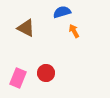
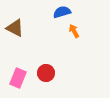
brown triangle: moved 11 px left
